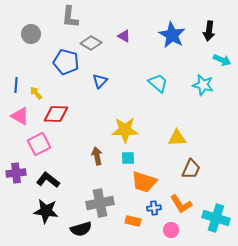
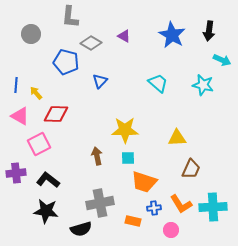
cyan cross: moved 3 px left, 11 px up; rotated 20 degrees counterclockwise
